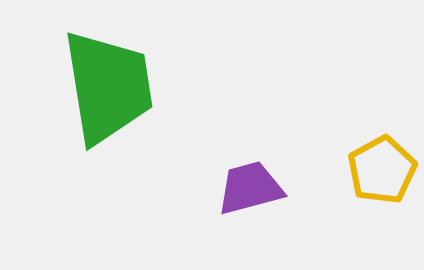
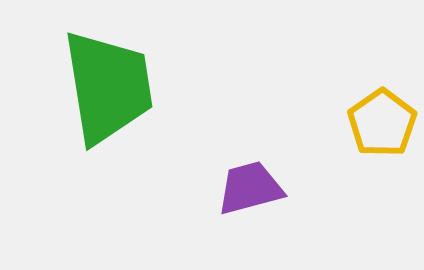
yellow pentagon: moved 47 px up; rotated 6 degrees counterclockwise
